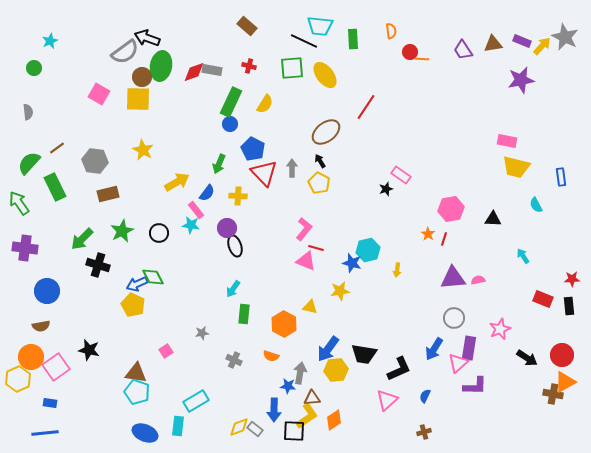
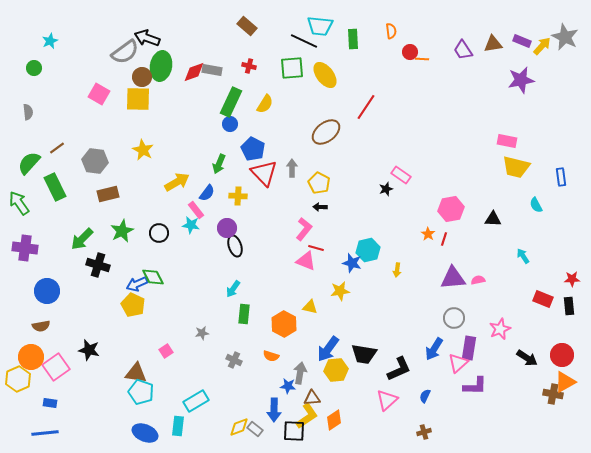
black arrow at (320, 161): moved 46 px down; rotated 56 degrees counterclockwise
cyan pentagon at (137, 392): moved 4 px right
